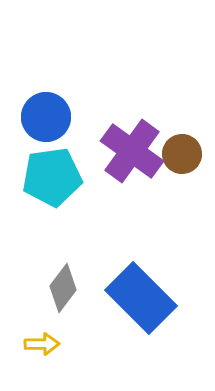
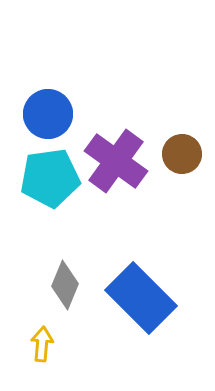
blue circle: moved 2 px right, 3 px up
purple cross: moved 16 px left, 10 px down
cyan pentagon: moved 2 px left, 1 px down
gray diamond: moved 2 px right, 3 px up; rotated 15 degrees counterclockwise
yellow arrow: rotated 84 degrees counterclockwise
